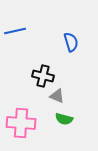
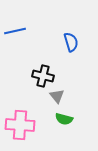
gray triangle: rotated 28 degrees clockwise
pink cross: moved 1 px left, 2 px down
